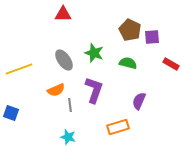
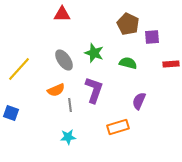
red triangle: moved 1 px left
brown pentagon: moved 2 px left, 6 px up
red rectangle: rotated 35 degrees counterclockwise
yellow line: rotated 28 degrees counterclockwise
cyan star: rotated 21 degrees counterclockwise
